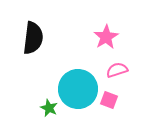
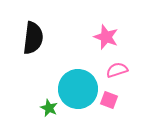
pink star: rotated 20 degrees counterclockwise
